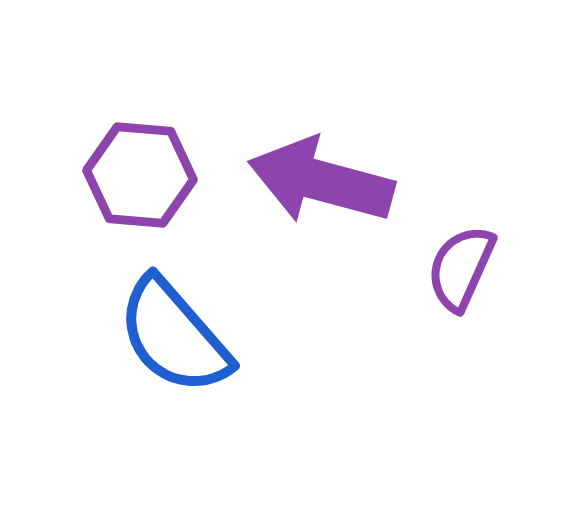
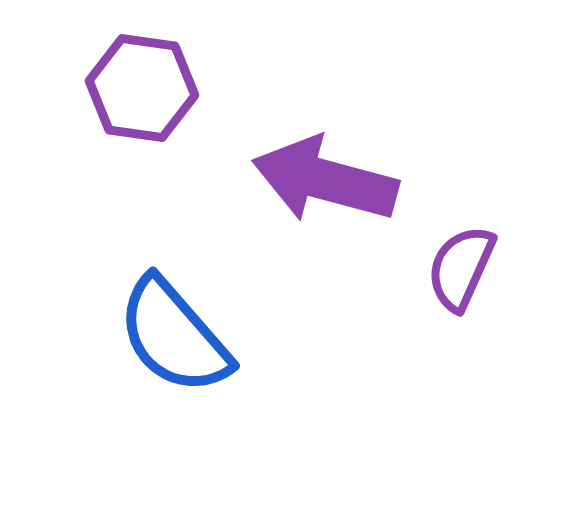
purple hexagon: moved 2 px right, 87 px up; rotated 3 degrees clockwise
purple arrow: moved 4 px right, 1 px up
